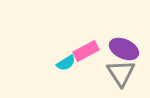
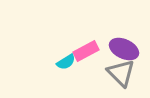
cyan semicircle: moved 1 px up
gray triangle: rotated 12 degrees counterclockwise
